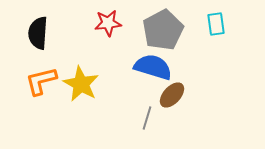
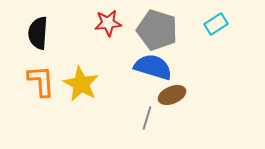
cyan rectangle: rotated 65 degrees clockwise
gray pentagon: moved 6 px left; rotated 27 degrees counterclockwise
orange L-shape: rotated 100 degrees clockwise
brown ellipse: rotated 24 degrees clockwise
